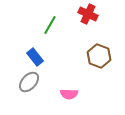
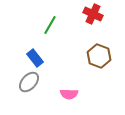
red cross: moved 5 px right
blue rectangle: moved 1 px down
